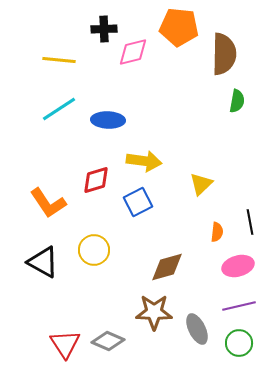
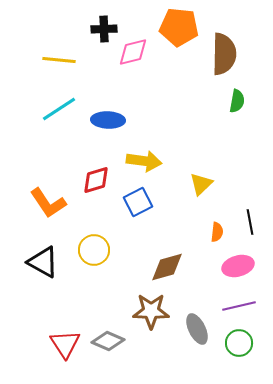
brown star: moved 3 px left, 1 px up
